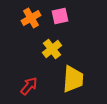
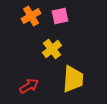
orange cross: moved 2 px up
red arrow: rotated 18 degrees clockwise
